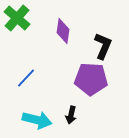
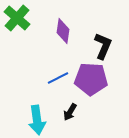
blue line: moved 32 px right; rotated 20 degrees clockwise
black arrow: moved 1 px left, 3 px up; rotated 18 degrees clockwise
cyan arrow: rotated 68 degrees clockwise
